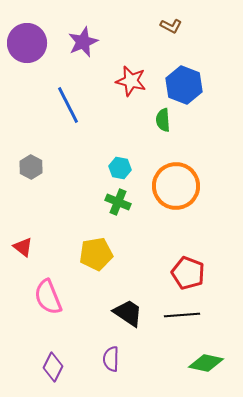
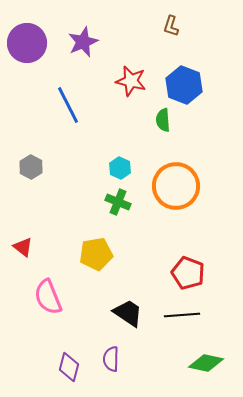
brown L-shape: rotated 80 degrees clockwise
cyan hexagon: rotated 15 degrees clockwise
purple diamond: moved 16 px right; rotated 12 degrees counterclockwise
